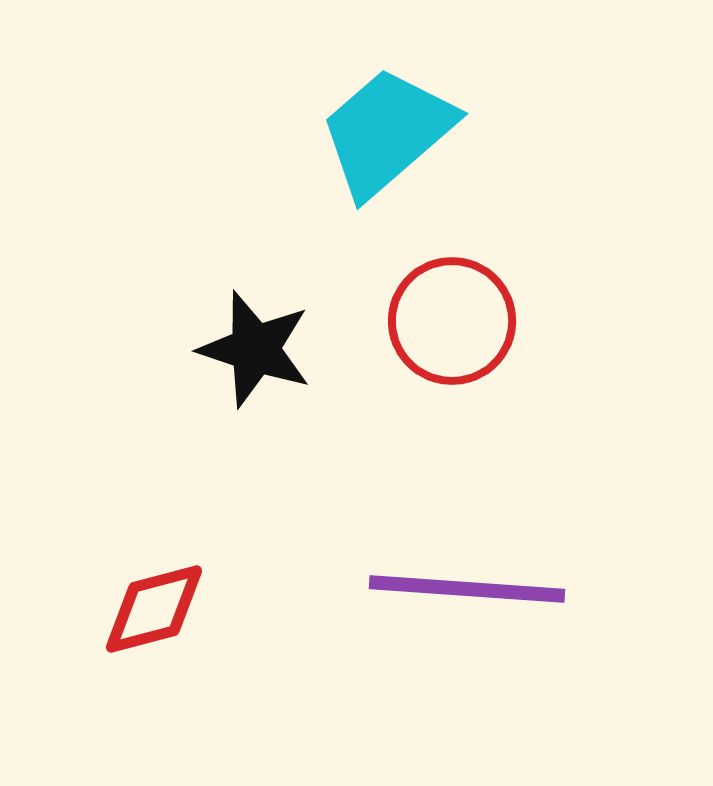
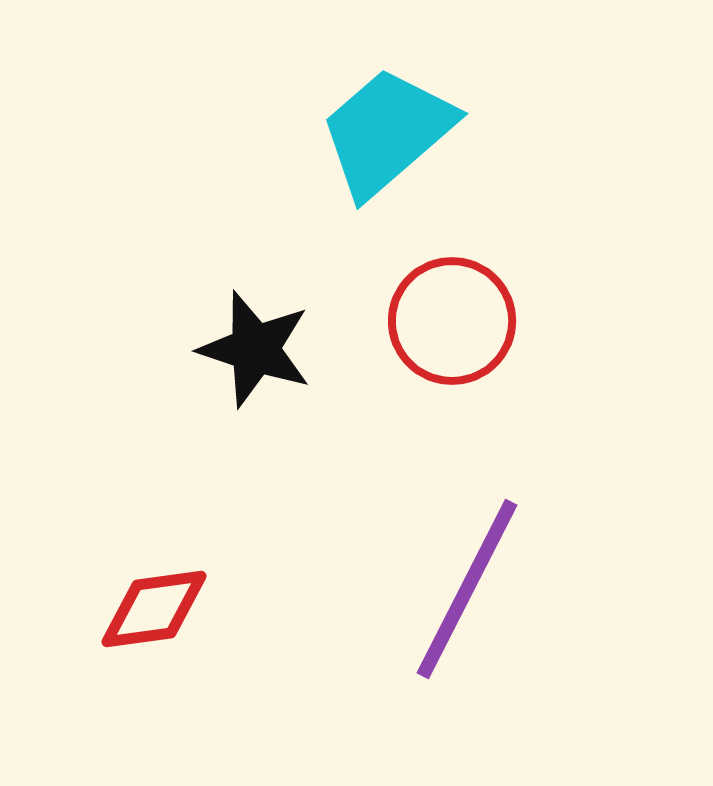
purple line: rotated 67 degrees counterclockwise
red diamond: rotated 7 degrees clockwise
